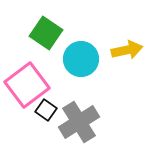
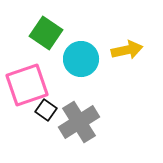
pink square: rotated 18 degrees clockwise
